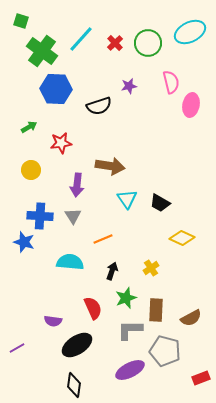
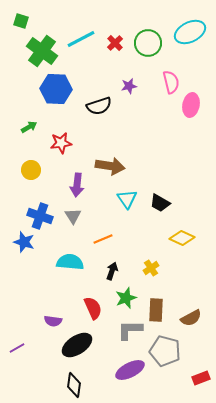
cyan line: rotated 20 degrees clockwise
blue cross: rotated 15 degrees clockwise
